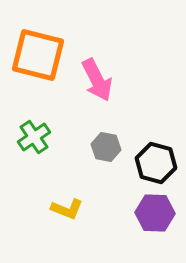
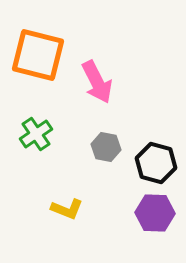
pink arrow: moved 2 px down
green cross: moved 2 px right, 3 px up
